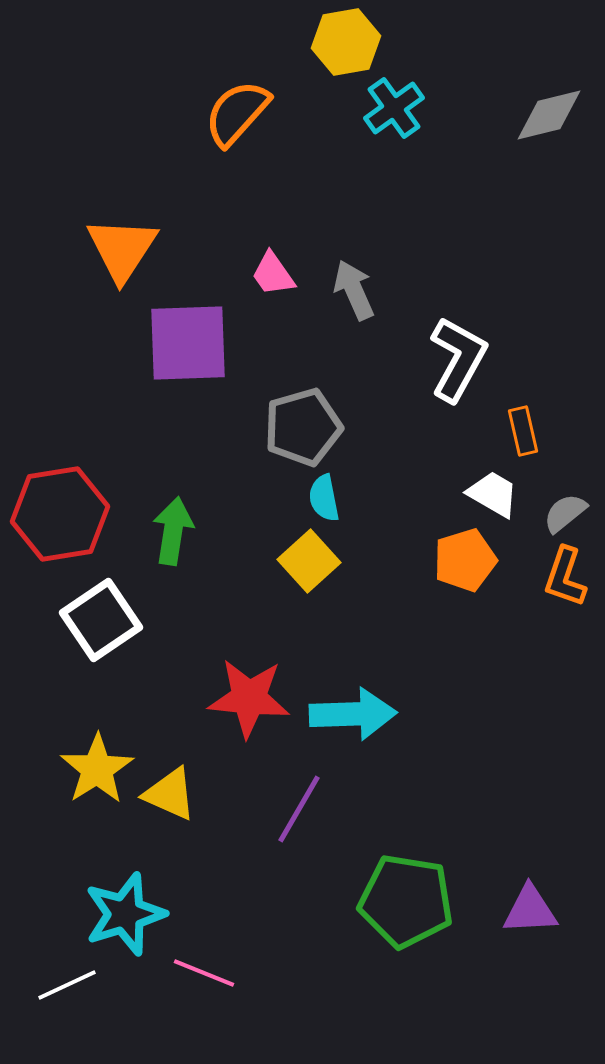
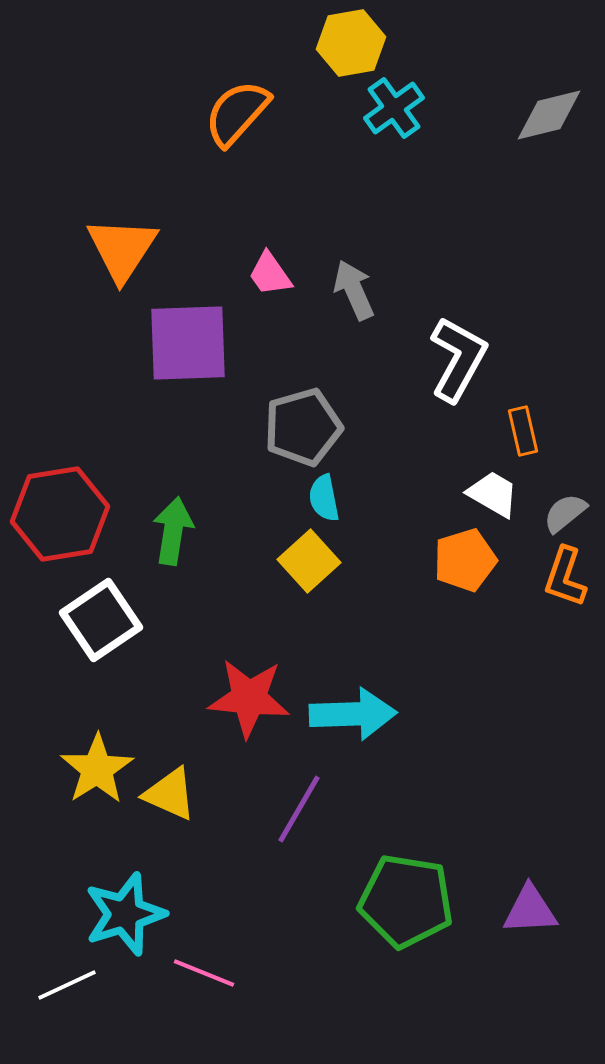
yellow hexagon: moved 5 px right, 1 px down
pink trapezoid: moved 3 px left
